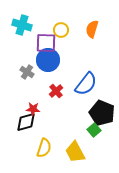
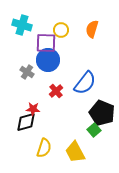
blue semicircle: moved 1 px left, 1 px up
